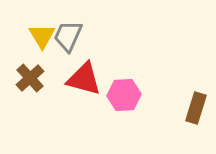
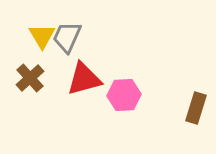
gray trapezoid: moved 1 px left, 1 px down
red triangle: rotated 30 degrees counterclockwise
